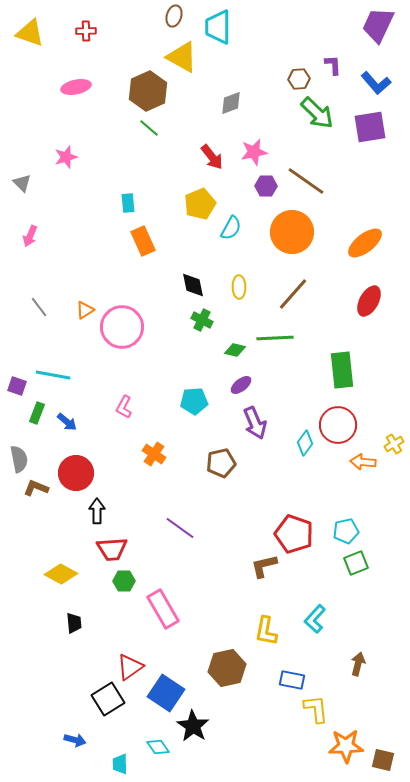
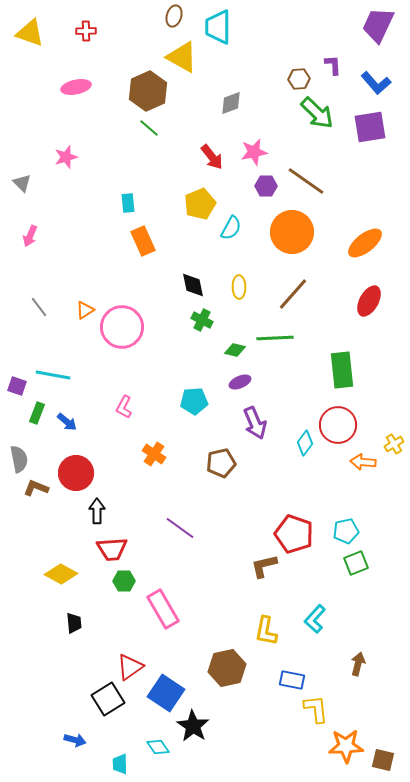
purple ellipse at (241, 385): moved 1 px left, 3 px up; rotated 15 degrees clockwise
